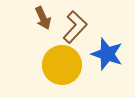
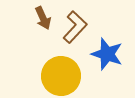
yellow circle: moved 1 px left, 11 px down
